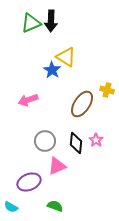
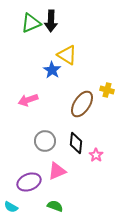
yellow triangle: moved 1 px right, 2 px up
pink star: moved 15 px down
pink triangle: moved 5 px down
